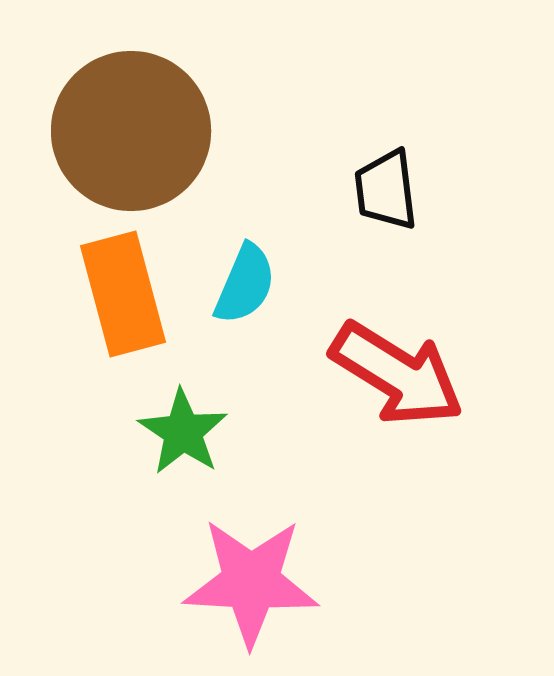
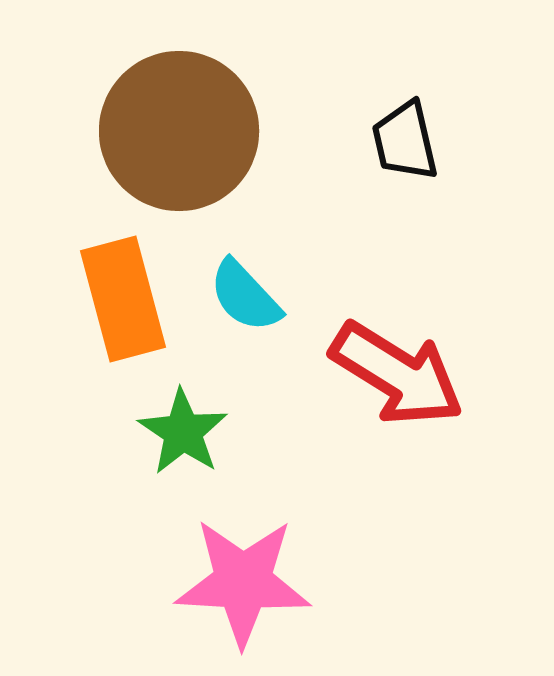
brown circle: moved 48 px right
black trapezoid: moved 19 px right, 49 px up; rotated 6 degrees counterclockwise
cyan semicircle: moved 12 px down; rotated 114 degrees clockwise
orange rectangle: moved 5 px down
pink star: moved 8 px left
